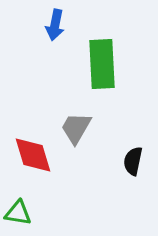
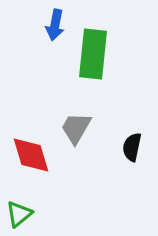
green rectangle: moved 9 px left, 10 px up; rotated 9 degrees clockwise
red diamond: moved 2 px left
black semicircle: moved 1 px left, 14 px up
green triangle: moved 1 px right, 1 px down; rotated 48 degrees counterclockwise
